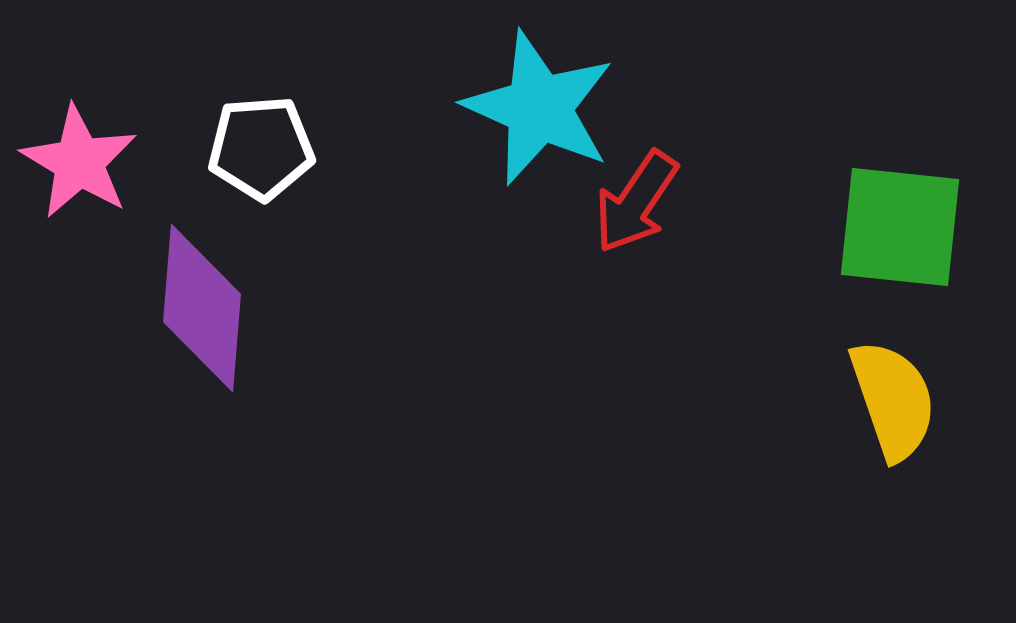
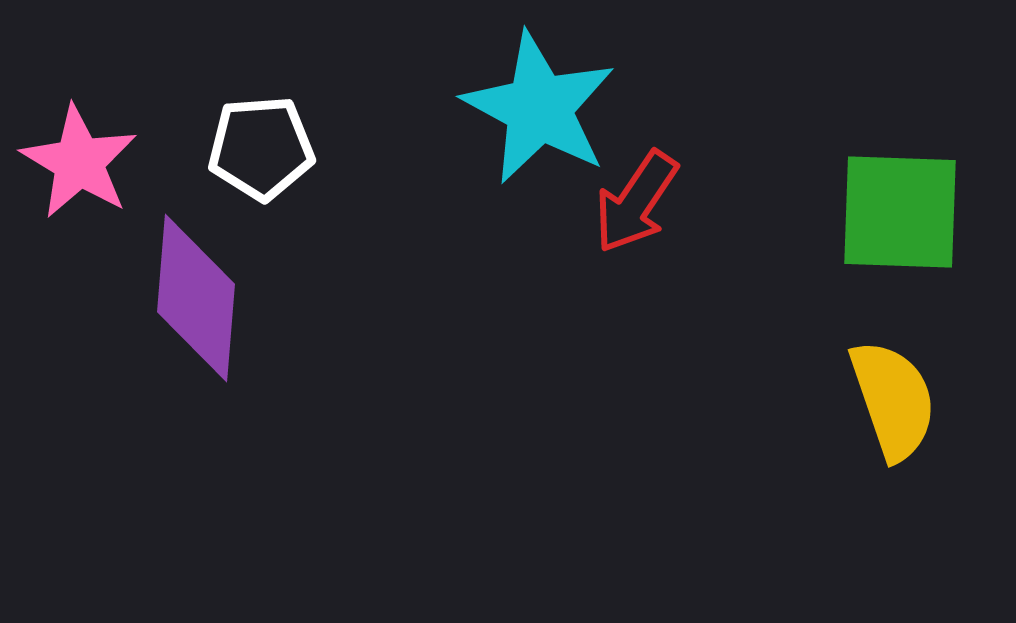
cyan star: rotated 4 degrees clockwise
green square: moved 15 px up; rotated 4 degrees counterclockwise
purple diamond: moved 6 px left, 10 px up
